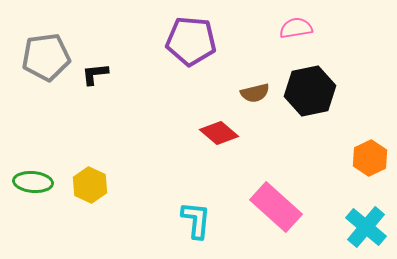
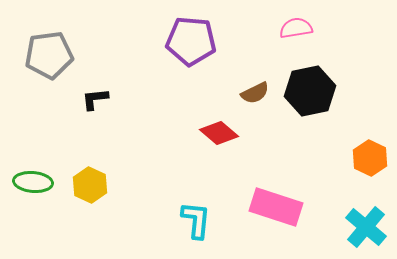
gray pentagon: moved 3 px right, 2 px up
black L-shape: moved 25 px down
brown semicircle: rotated 12 degrees counterclockwise
orange hexagon: rotated 8 degrees counterclockwise
pink rectangle: rotated 24 degrees counterclockwise
